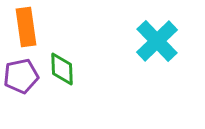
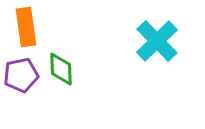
green diamond: moved 1 px left
purple pentagon: moved 1 px up
